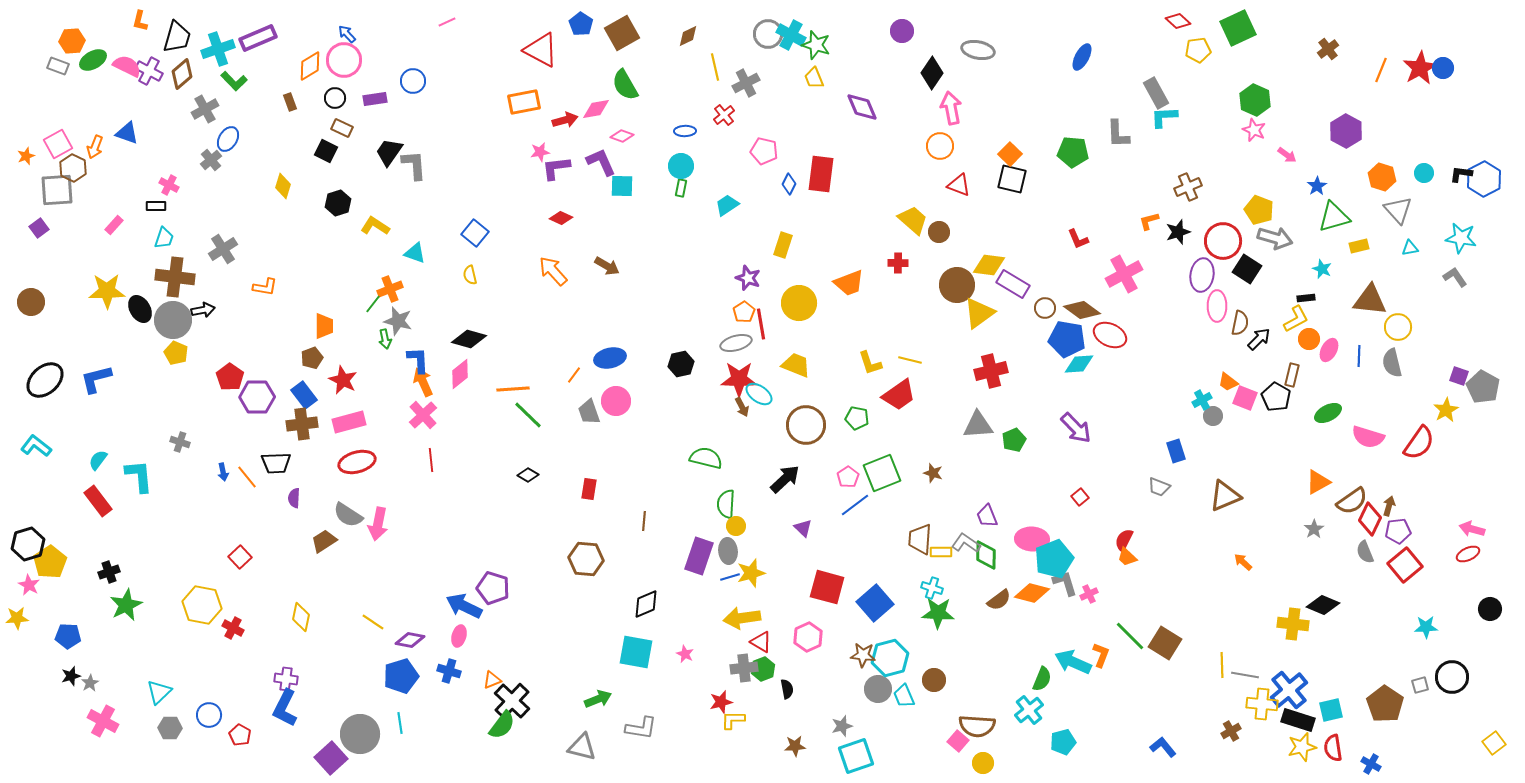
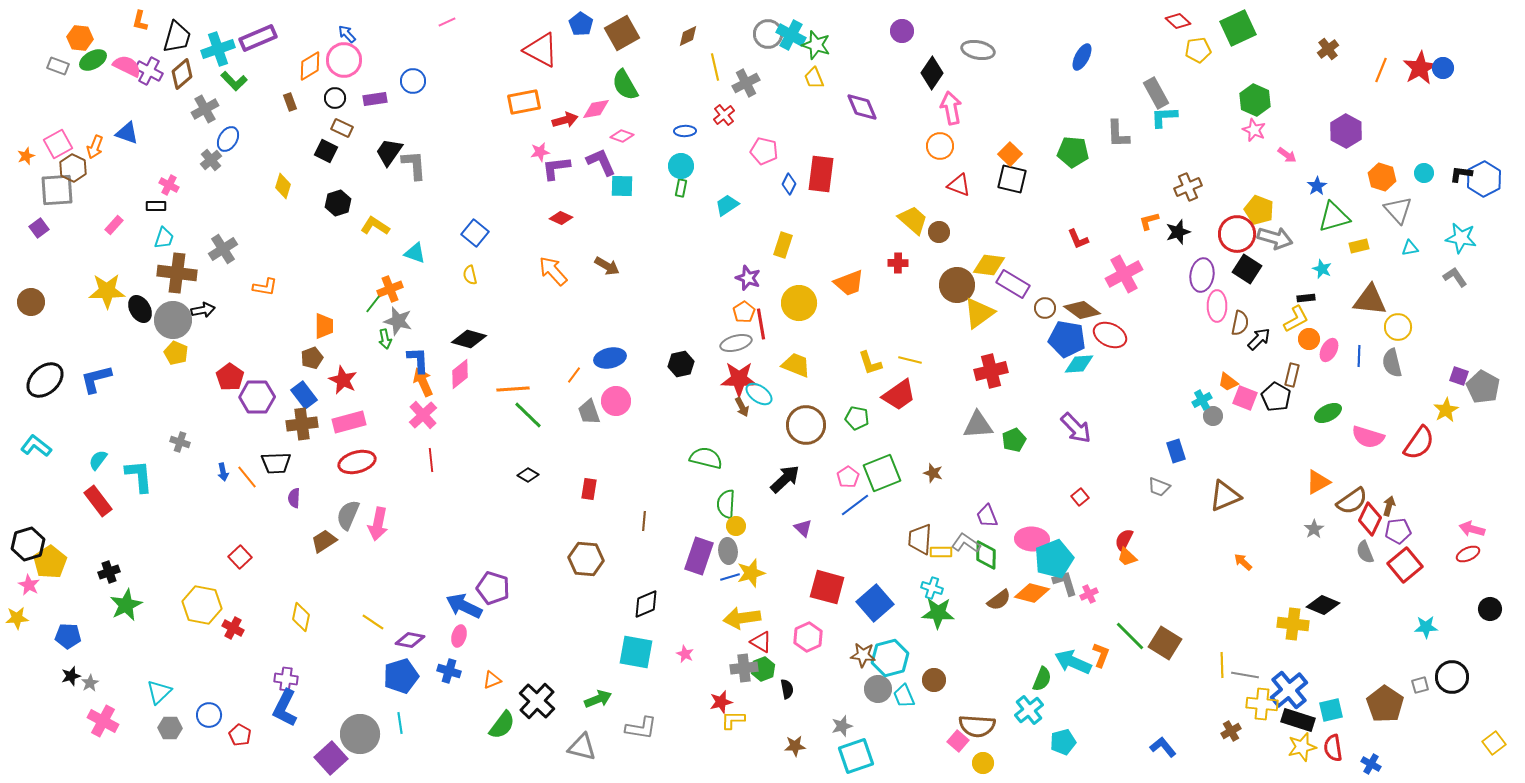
orange hexagon at (72, 41): moved 8 px right, 3 px up; rotated 10 degrees clockwise
red circle at (1223, 241): moved 14 px right, 7 px up
brown cross at (175, 277): moved 2 px right, 4 px up
gray semicircle at (348, 515): rotated 80 degrees clockwise
black cross at (512, 701): moved 25 px right
